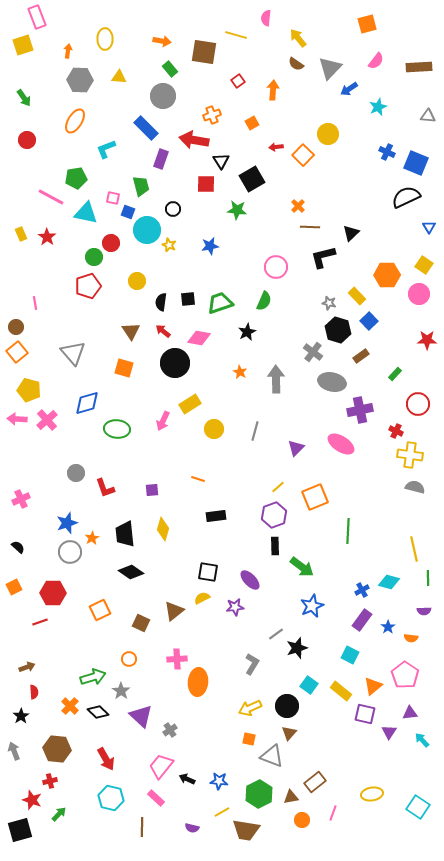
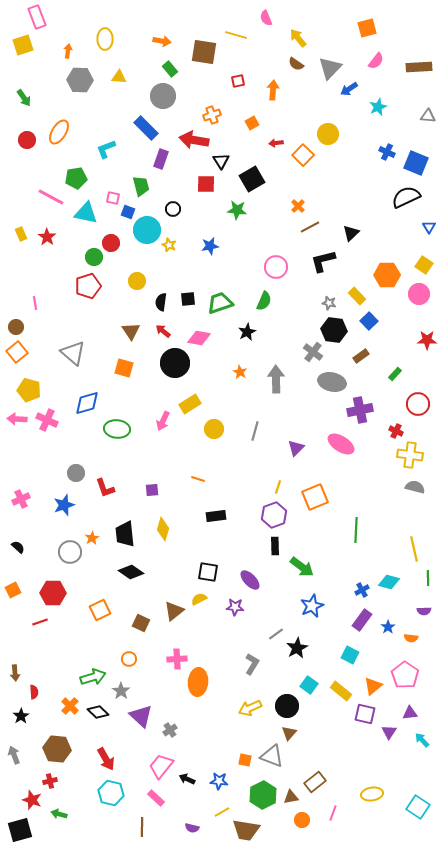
pink semicircle at (266, 18): rotated 28 degrees counterclockwise
orange square at (367, 24): moved 4 px down
red square at (238, 81): rotated 24 degrees clockwise
orange ellipse at (75, 121): moved 16 px left, 11 px down
red arrow at (276, 147): moved 4 px up
brown line at (310, 227): rotated 30 degrees counterclockwise
black L-shape at (323, 257): moved 4 px down
black hexagon at (338, 330): moved 4 px left; rotated 10 degrees counterclockwise
gray triangle at (73, 353): rotated 8 degrees counterclockwise
pink cross at (47, 420): rotated 25 degrees counterclockwise
yellow line at (278, 487): rotated 32 degrees counterclockwise
blue star at (67, 523): moved 3 px left, 18 px up
green line at (348, 531): moved 8 px right, 1 px up
orange square at (14, 587): moved 1 px left, 3 px down
yellow semicircle at (202, 598): moved 3 px left, 1 px down
purple star at (235, 607): rotated 12 degrees clockwise
black star at (297, 648): rotated 10 degrees counterclockwise
brown arrow at (27, 667): moved 12 px left, 6 px down; rotated 105 degrees clockwise
orange square at (249, 739): moved 4 px left, 21 px down
gray arrow at (14, 751): moved 4 px down
green hexagon at (259, 794): moved 4 px right, 1 px down
cyan hexagon at (111, 798): moved 5 px up
green arrow at (59, 814): rotated 119 degrees counterclockwise
